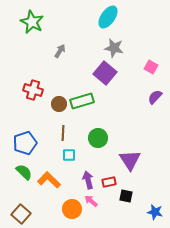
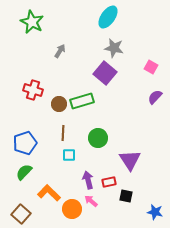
green semicircle: rotated 90 degrees counterclockwise
orange L-shape: moved 13 px down
